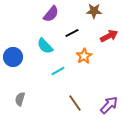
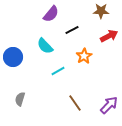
brown star: moved 7 px right
black line: moved 3 px up
